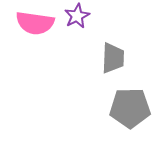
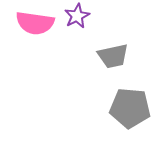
gray trapezoid: moved 2 px up; rotated 76 degrees clockwise
gray pentagon: rotated 6 degrees clockwise
